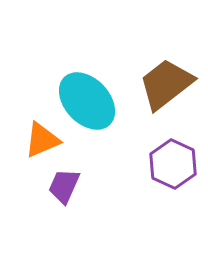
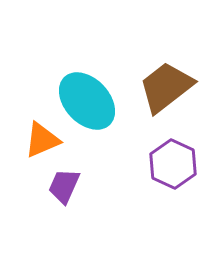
brown trapezoid: moved 3 px down
